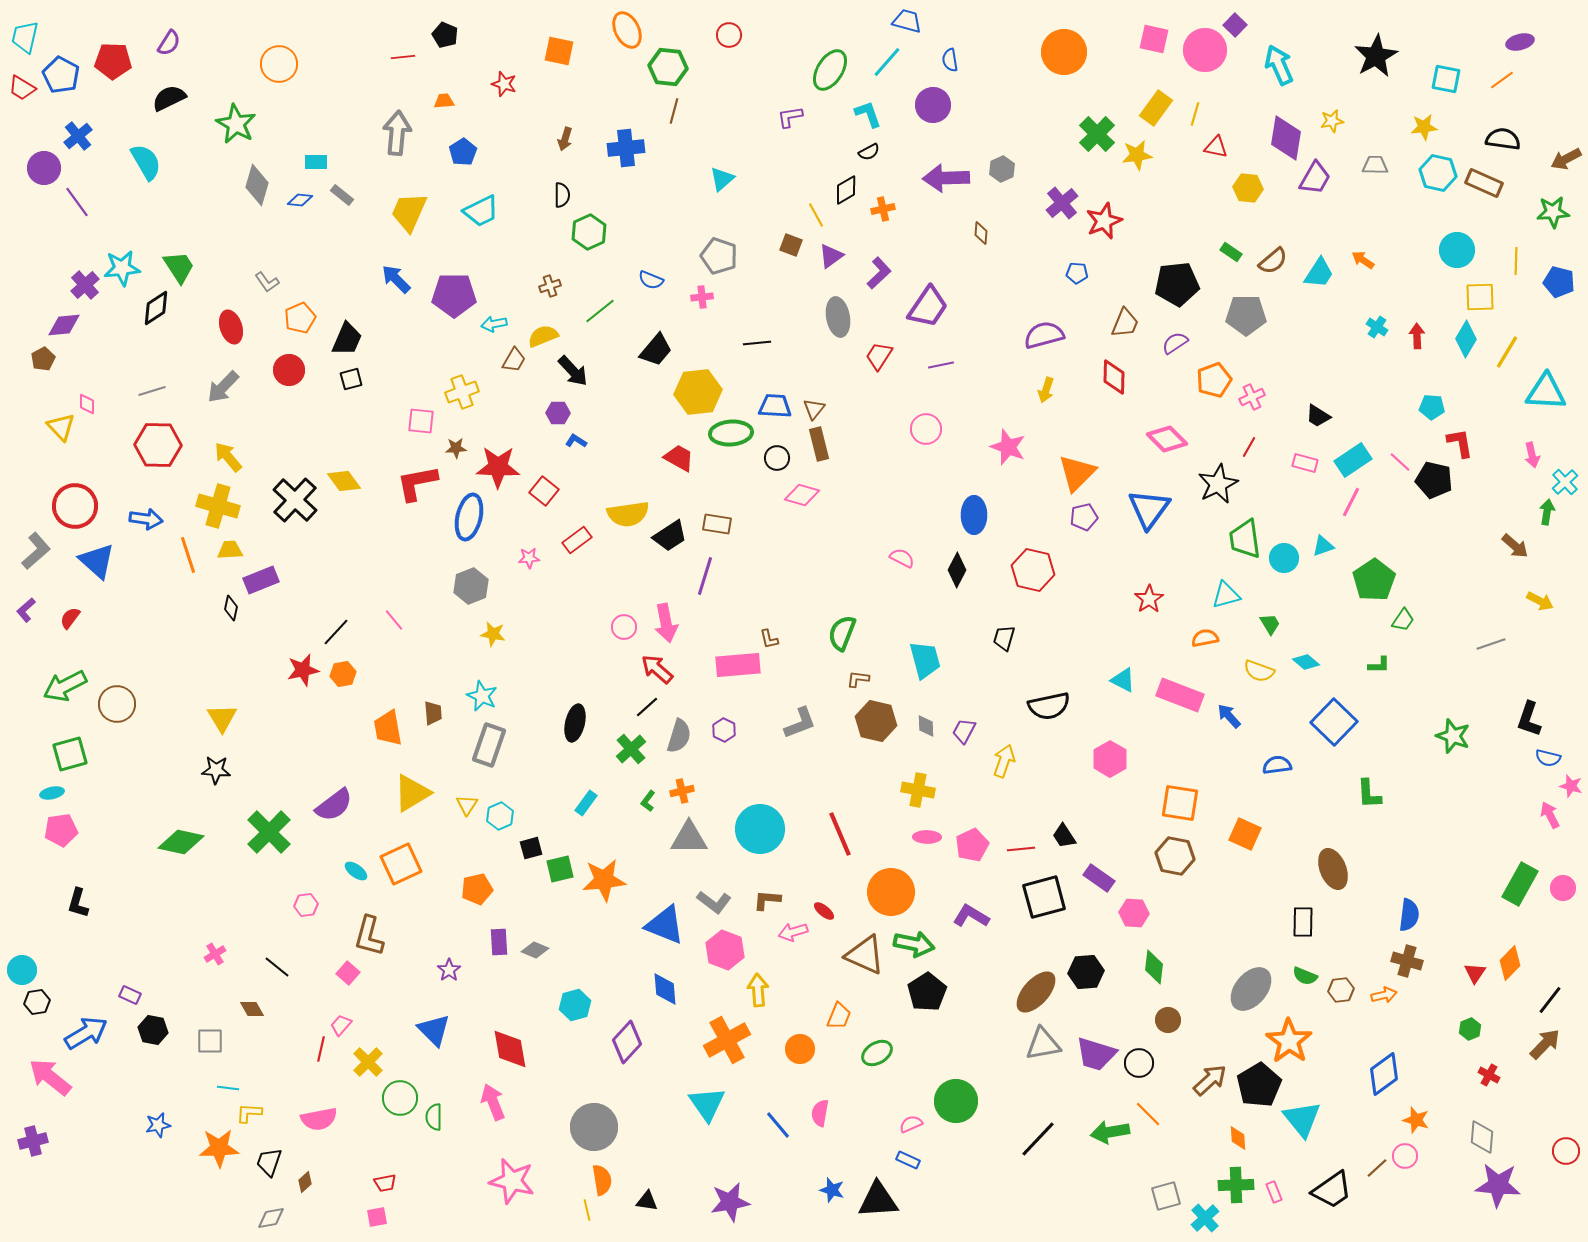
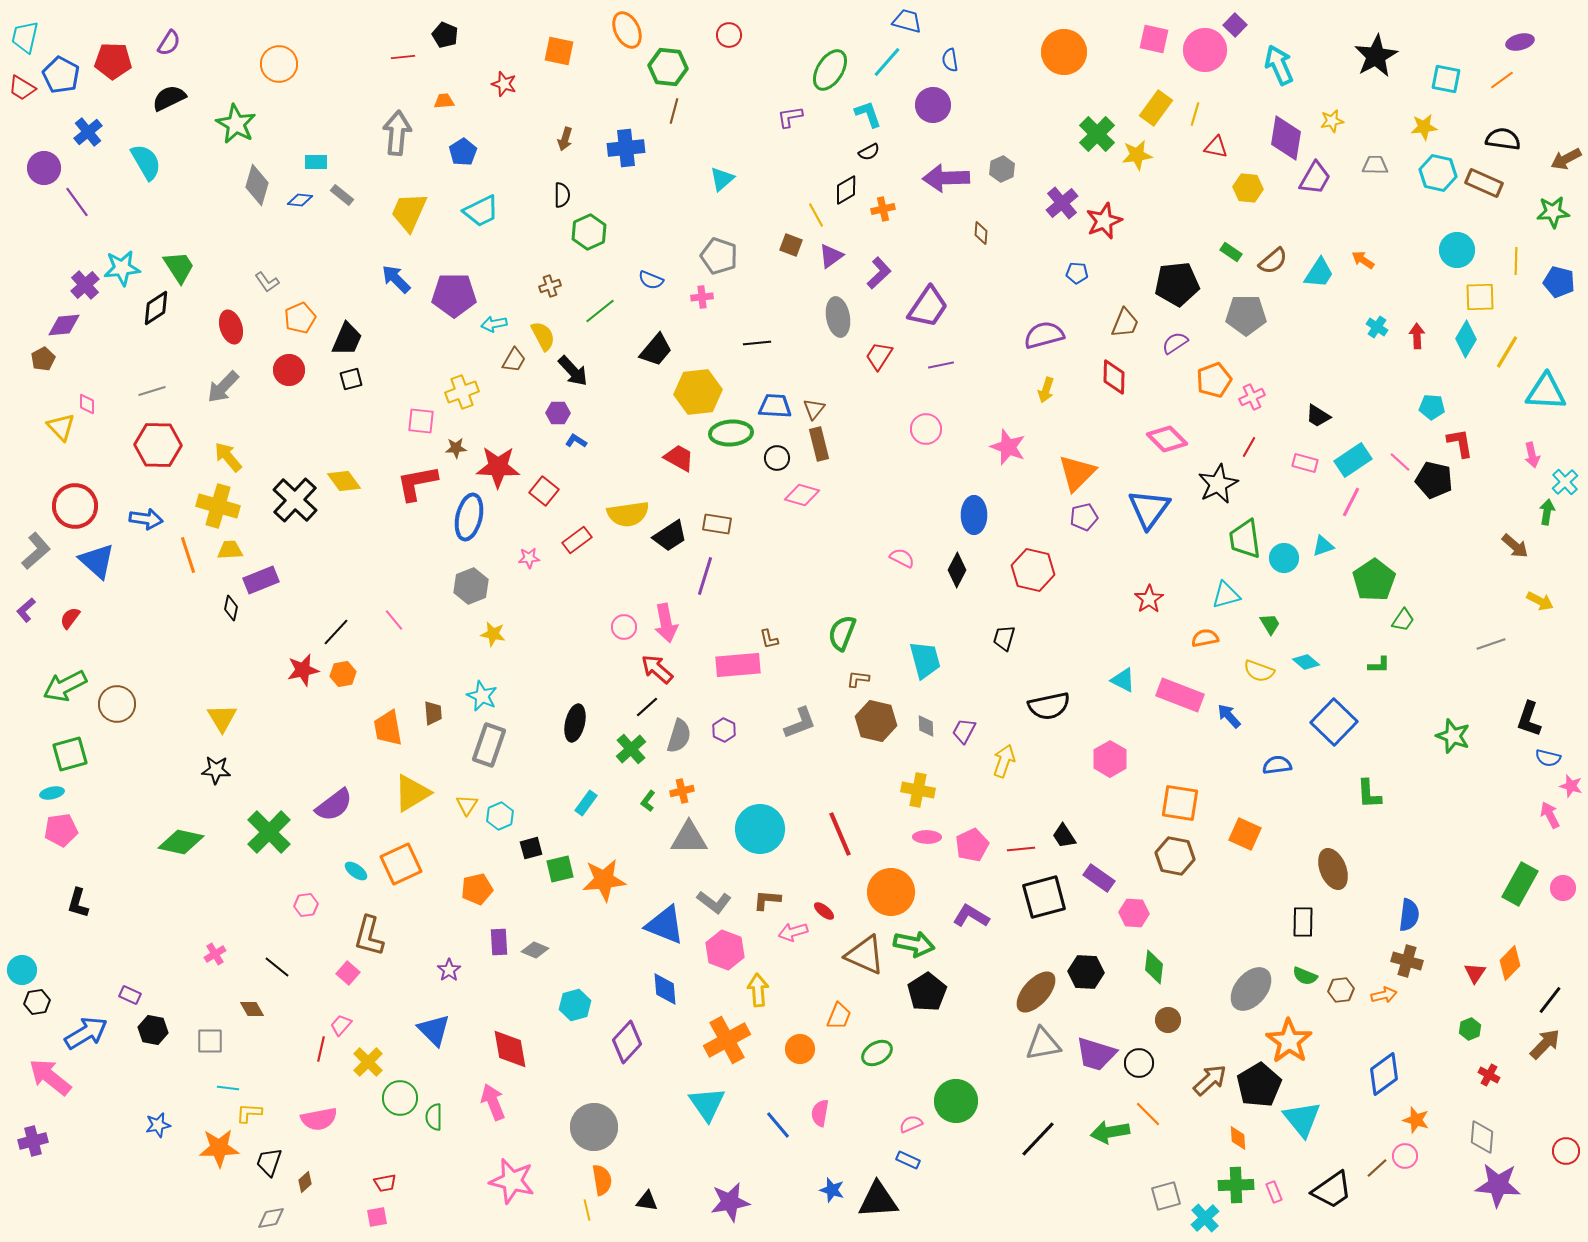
blue cross at (78, 136): moved 10 px right, 4 px up
yellow semicircle at (543, 336): rotated 84 degrees clockwise
black hexagon at (1086, 972): rotated 8 degrees clockwise
